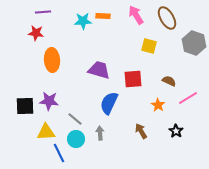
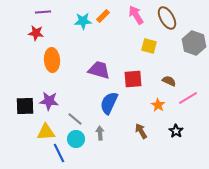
orange rectangle: rotated 48 degrees counterclockwise
